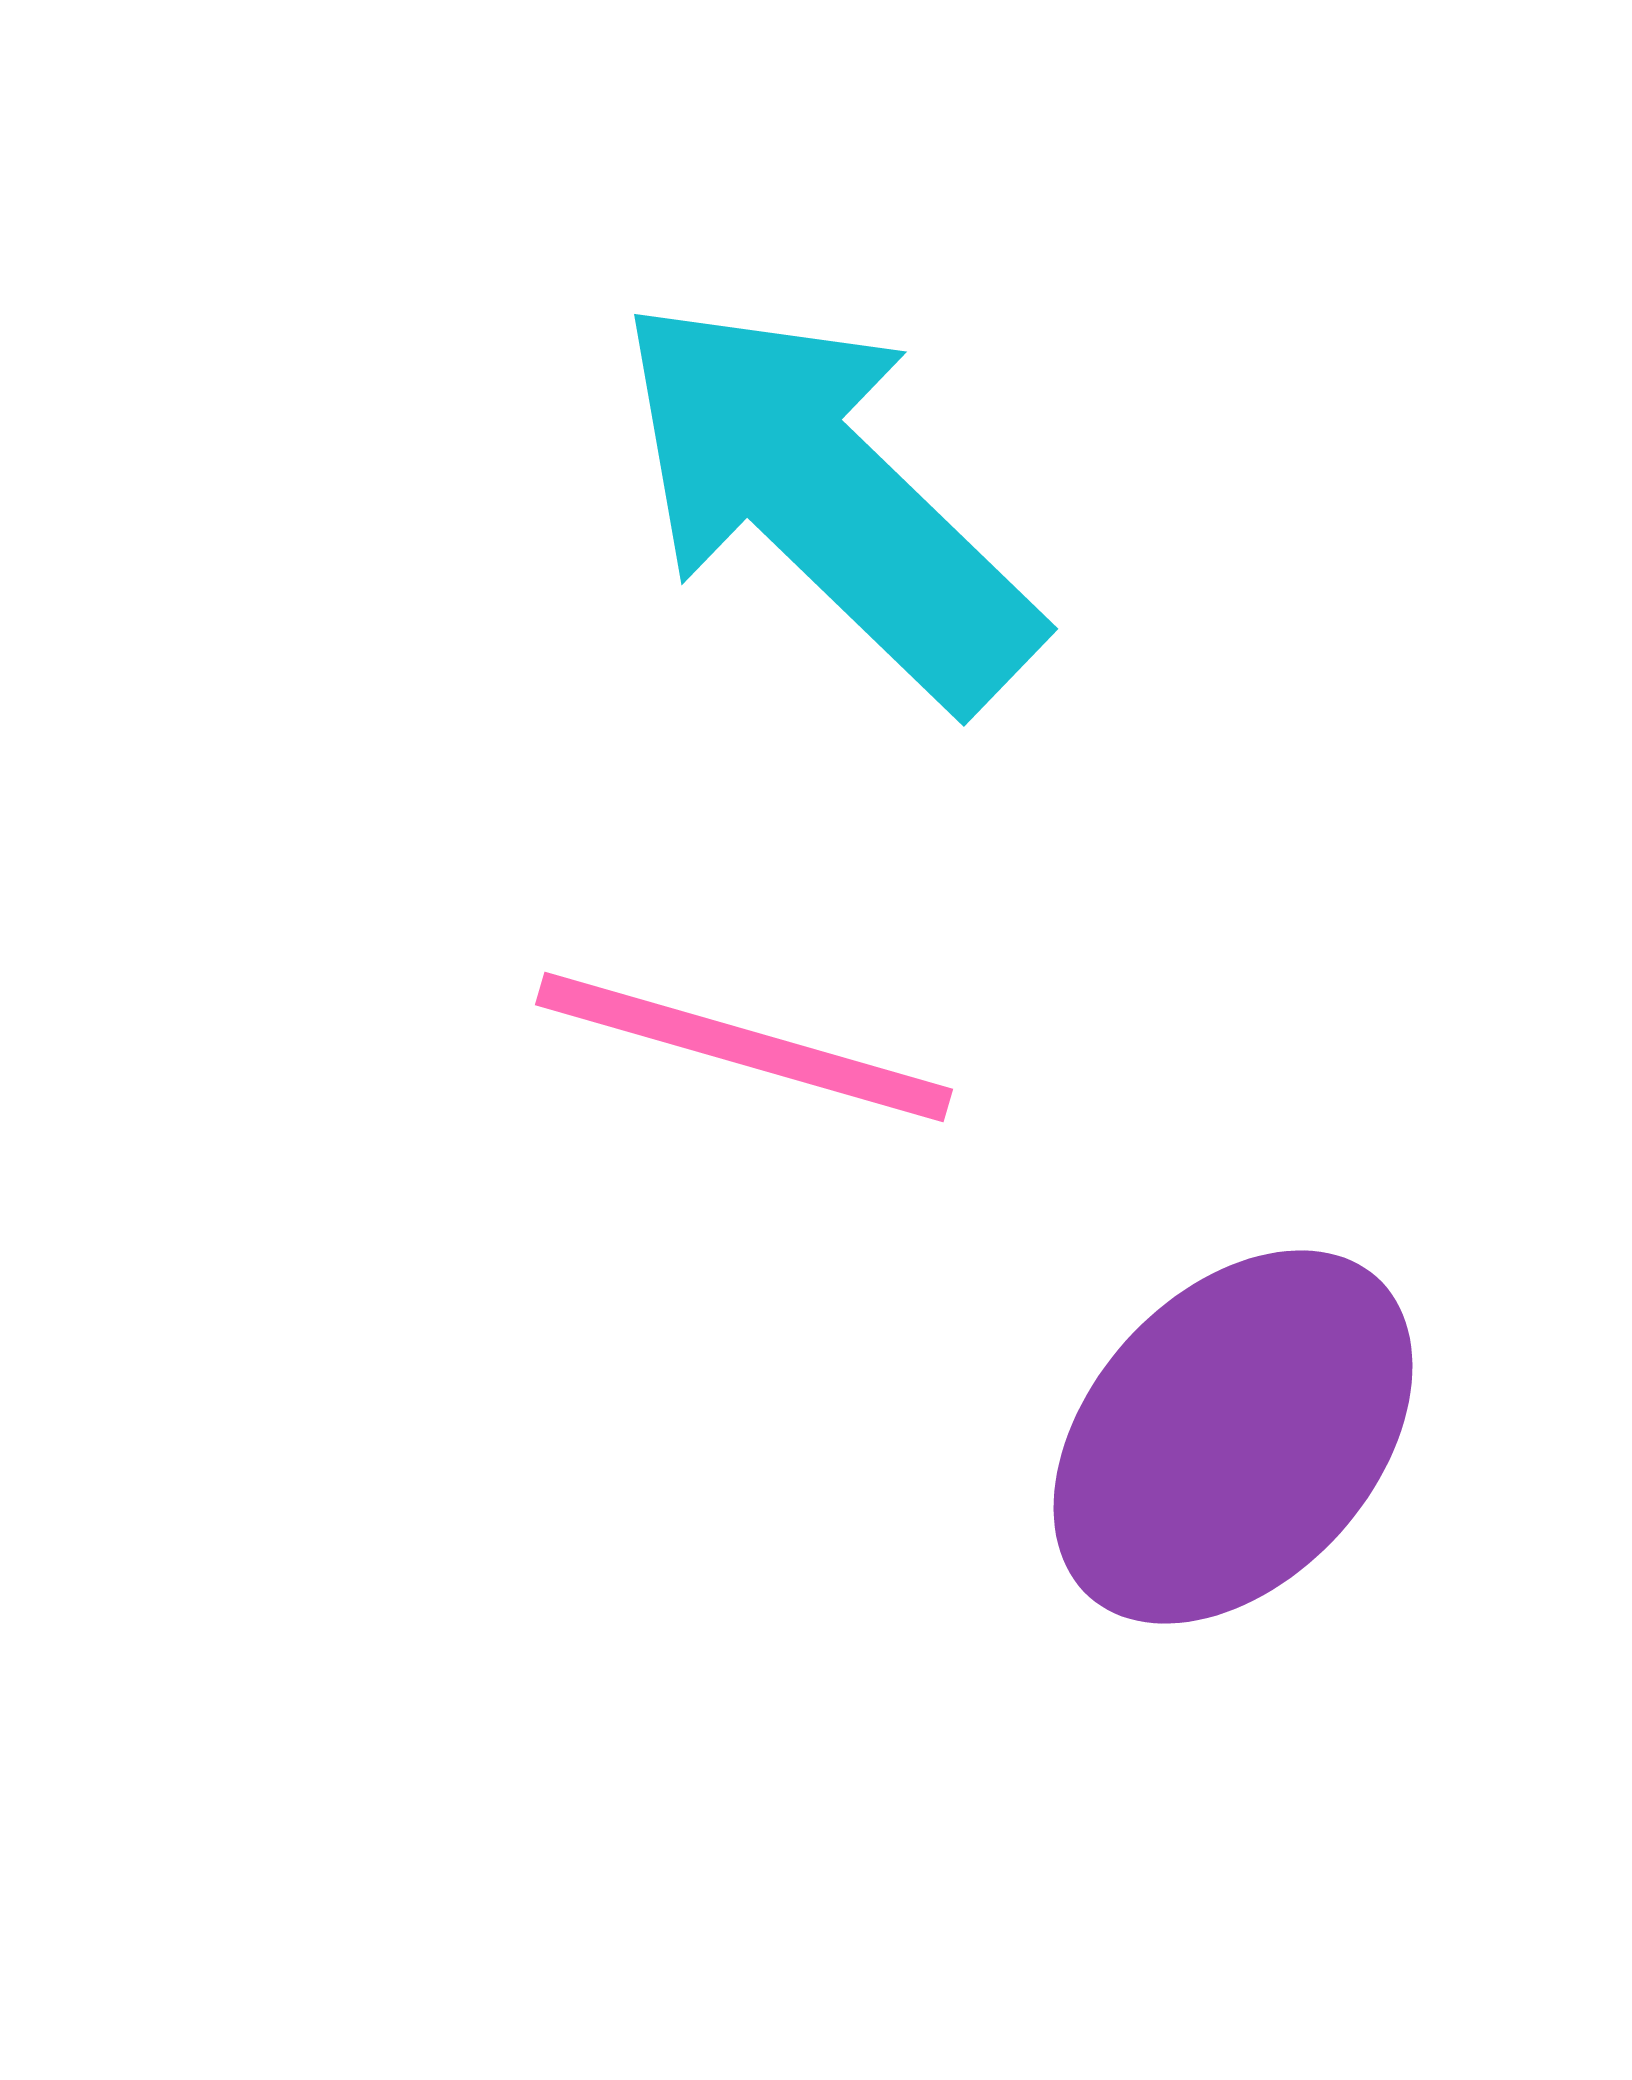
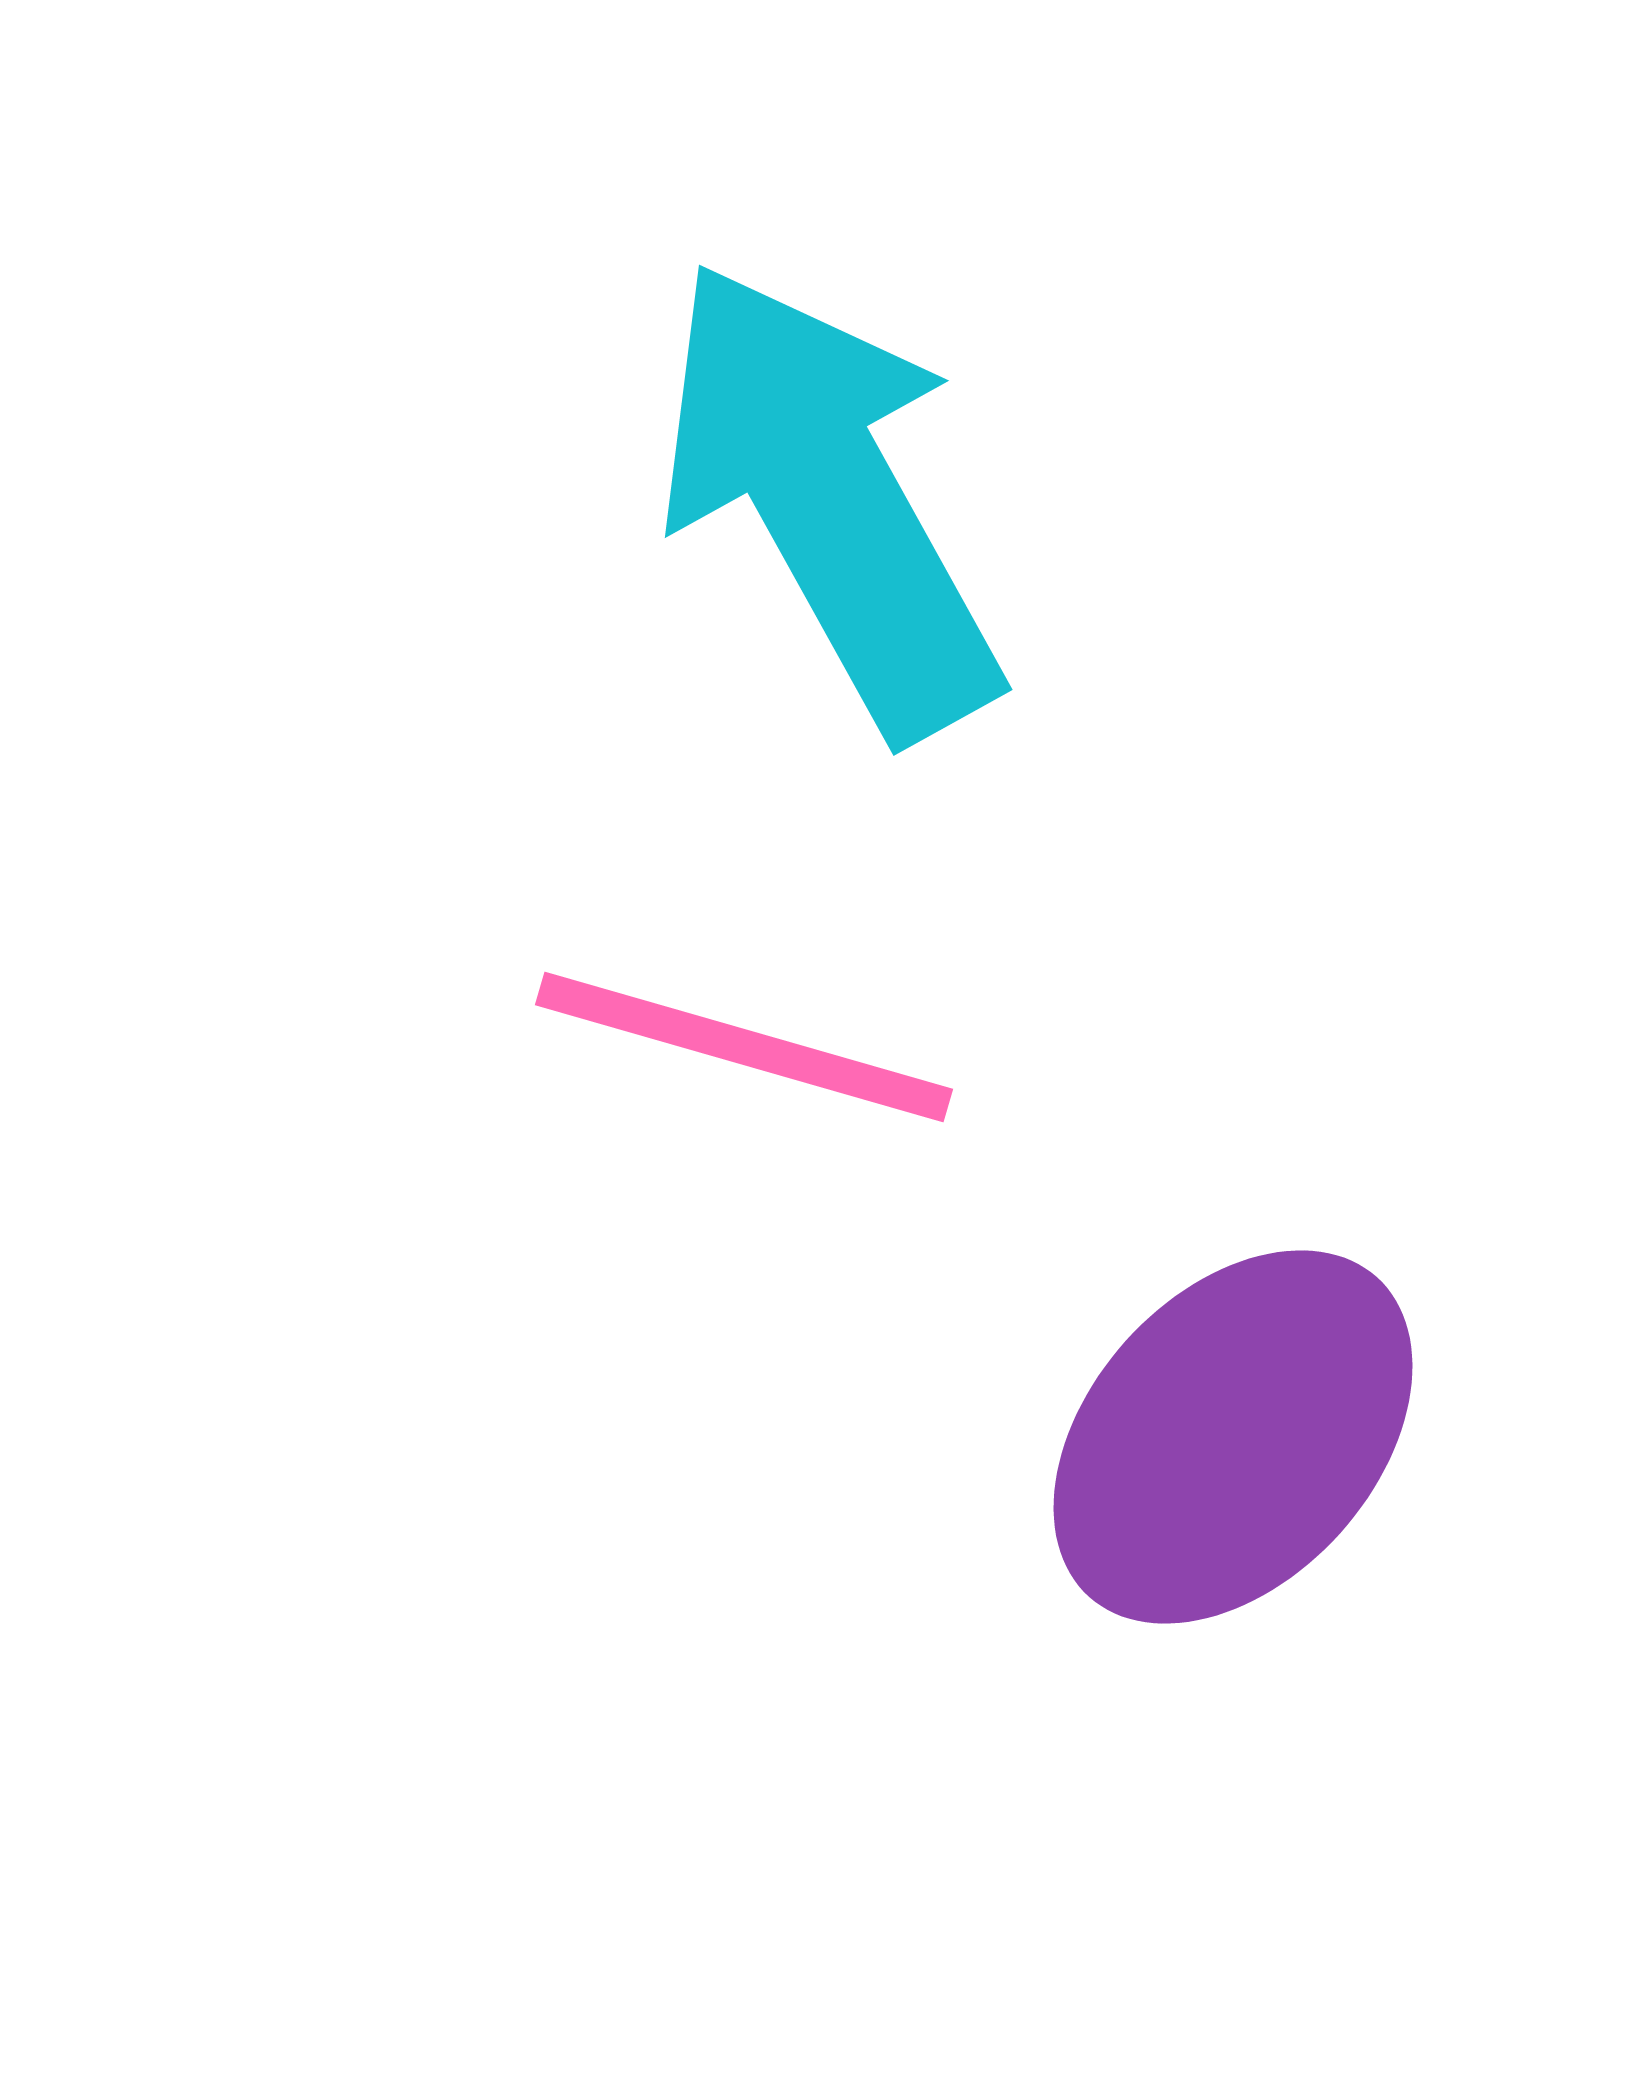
cyan arrow: moved 2 px right, 1 px up; rotated 17 degrees clockwise
